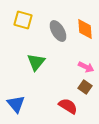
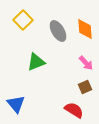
yellow square: rotated 30 degrees clockwise
green triangle: rotated 30 degrees clockwise
pink arrow: moved 4 px up; rotated 21 degrees clockwise
brown square: rotated 32 degrees clockwise
red semicircle: moved 6 px right, 4 px down
